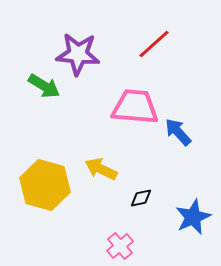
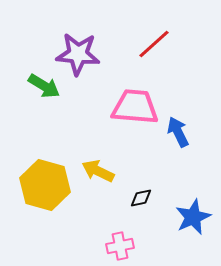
blue arrow: rotated 16 degrees clockwise
yellow arrow: moved 3 px left, 2 px down
pink cross: rotated 28 degrees clockwise
